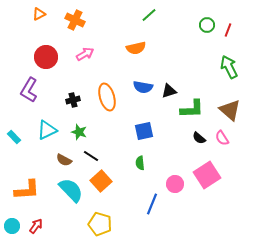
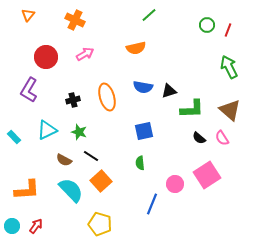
orange triangle: moved 11 px left, 1 px down; rotated 24 degrees counterclockwise
